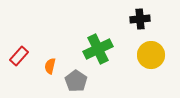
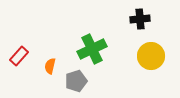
green cross: moved 6 px left
yellow circle: moved 1 px down
gray pentagon: rotated 20 degrees clockwise
